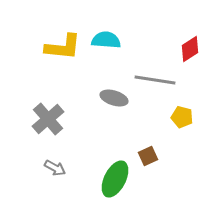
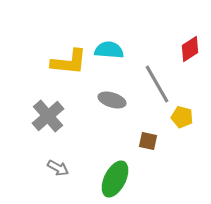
cyan semicircle: moved 3 px right, 10 px down
yellow L-shape: moved 6 px right, 15 px down
gray line: moved 2 px right, 4 px down; rotated 51 degrees clockwise
gray ellipse: moved 2 px left, 2 px down
gray cross: moved 3 px up
brown square: moved 15 px up; rotated 36 degrees clockwise
gray arrow: moved 3 px right
